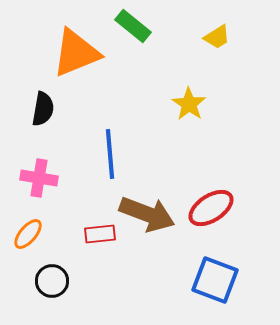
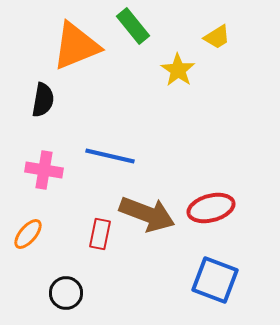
green rectangle: rotated 12 degrees clockwise
orange triangle: moved 7 px up
yellow star: moved 11 px left, 34 px up
black semicircle: moved 9 px up
blue line: moved 2 px down; rotated 72 degrees counterclockwise
pink cross: moved 5 px right, 8 px up
red ellipse: rotated 18 degrees clockwise
red rectangle: rotated 72 degrees counterclockwise
black circle: moved 14 px right, 12 px down
